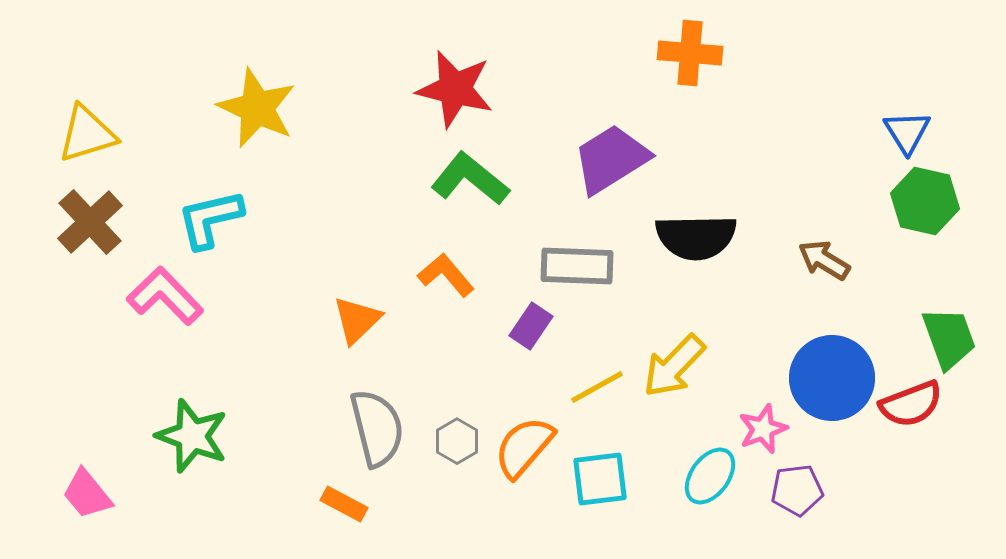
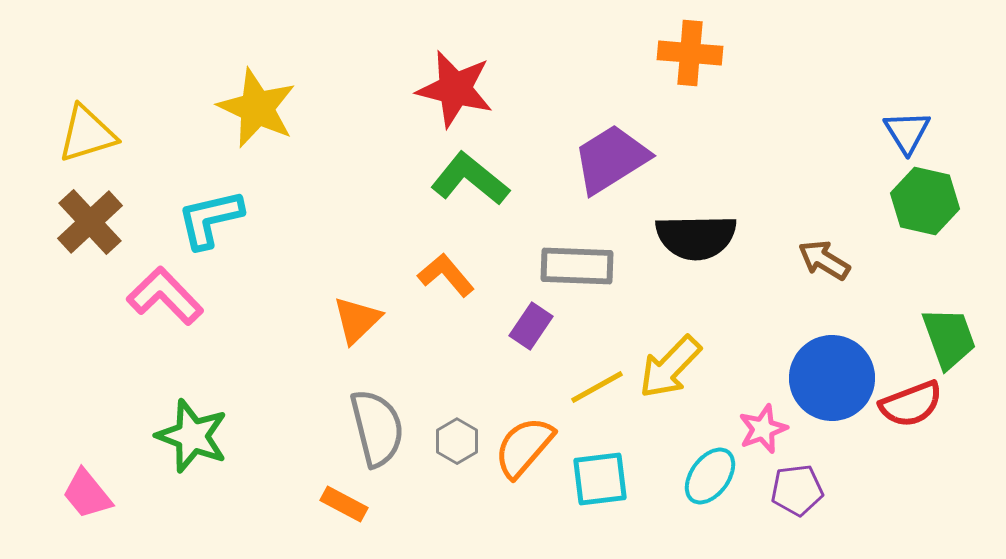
yellow arrow: moved 4 px left, 1 px down
